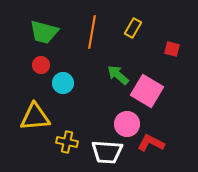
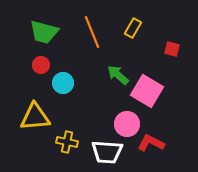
orange line: rotated 32 degrees counterclockwise
